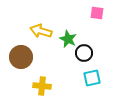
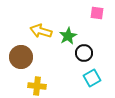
green star: moved 3 px up; rotated 18 degrees clockwise
cyan square: rotated 18 degrees counterclockwise
yellow cross: moved 5 px left
